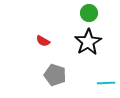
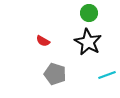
black star: rotated 12 degrees counterclockwise
gray pentagon: moved 1 px up
cyan line: moved 1 px right, 8 px up; rotated 18 degrees counterclockwise
